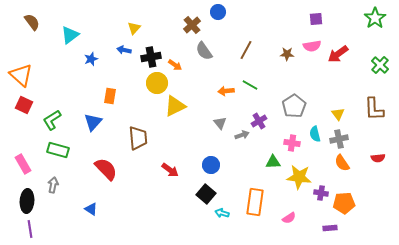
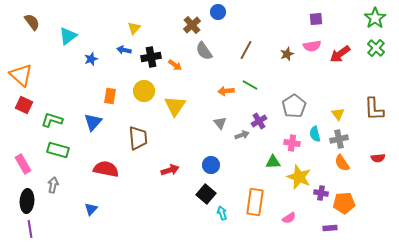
cyan triangle at (70, 35): moved 2 px left, 1 px down
brown star at (287, 54): rotated 24 degrees counterclockwise
red arrow at (338, 54): moved 2 px right
green cross at (380, 65): moved 4 px left, 17 px up
yellow circle at (157, 83): moved 13 px left, 8 px down
yellow triangle at (175, 106): rotated 30 degrees counterclockwise
green L-shape at (52, 120): rotated 50 degrees clockwise
red semicircle at (106, 169): rotated 35 degrees counterclockwise
red arrow at (170, 170): rotated 54 degrees counterclockwise
yellow star at (299, 177): rotated 15 degrees clockwise
blue triangle at (91, 209): rotated 40 degrees clockwise
cyan arrow at (222, 213): rotated 56 degrees clockwise
